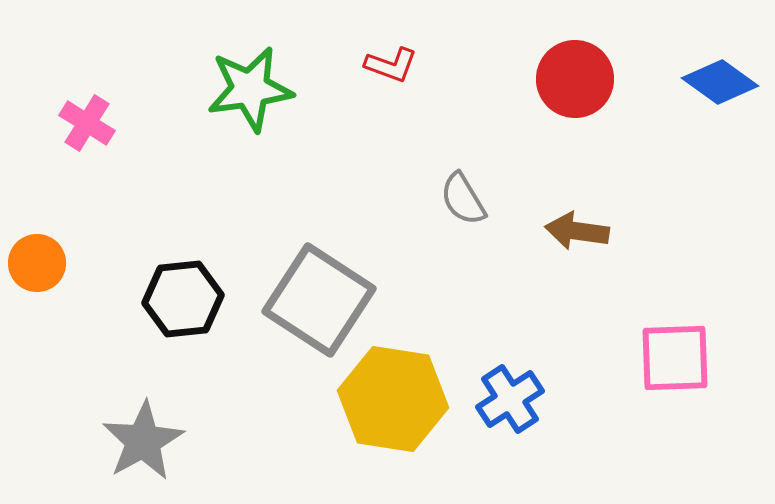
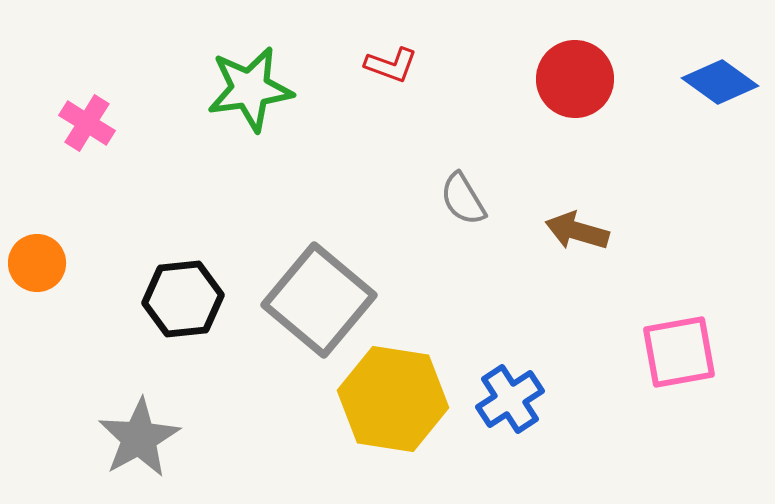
brown arrow: rotated 8 degrees clockwise
gray square: rotated 7 degrees clockwise
pink square: moved 4 px right, 6 px up; rotated 8 degrees counterclockwise
gray star: moved 4 px left, 3 px up
